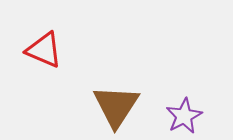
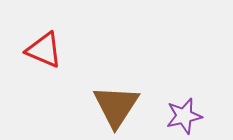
purple star: rotated 15 degrees clockwise
